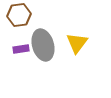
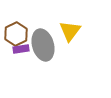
brown hexagon: moved 3 px left, 19 px down; rotated 20 degrees counterclockwise
yellow triangle: moved 7 px left, 12 px up
